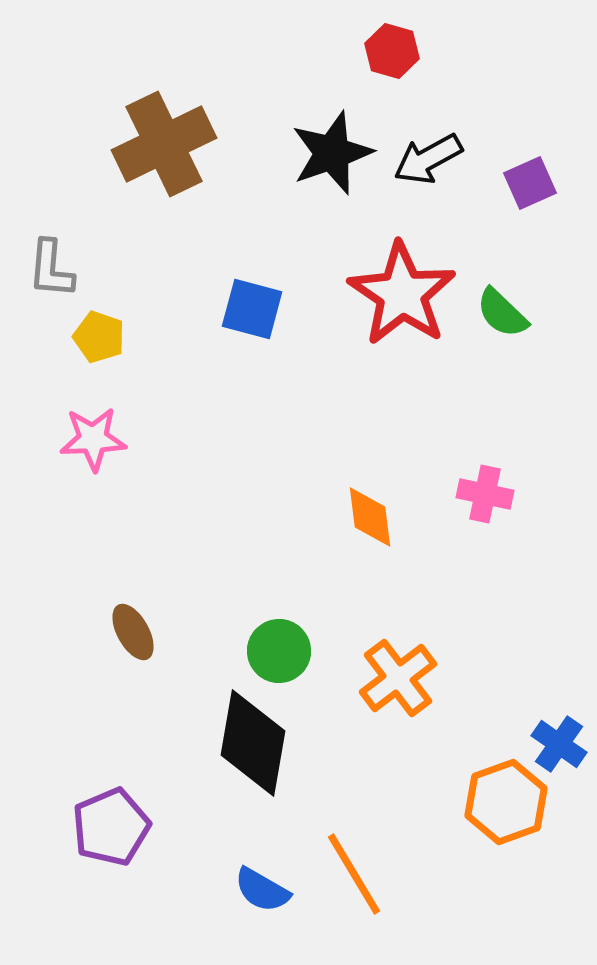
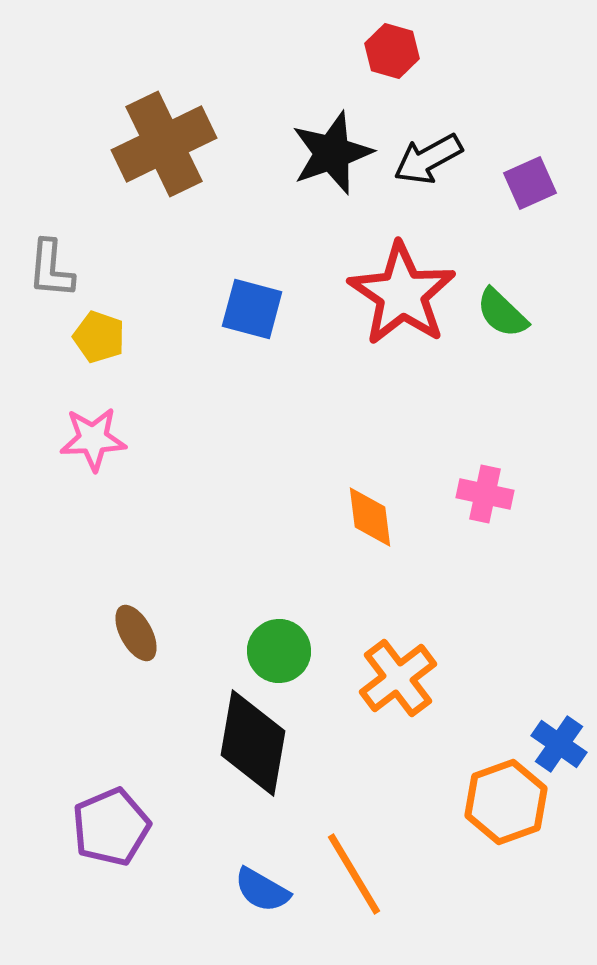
brown ellipse: moved 3 px right, 1 px down
